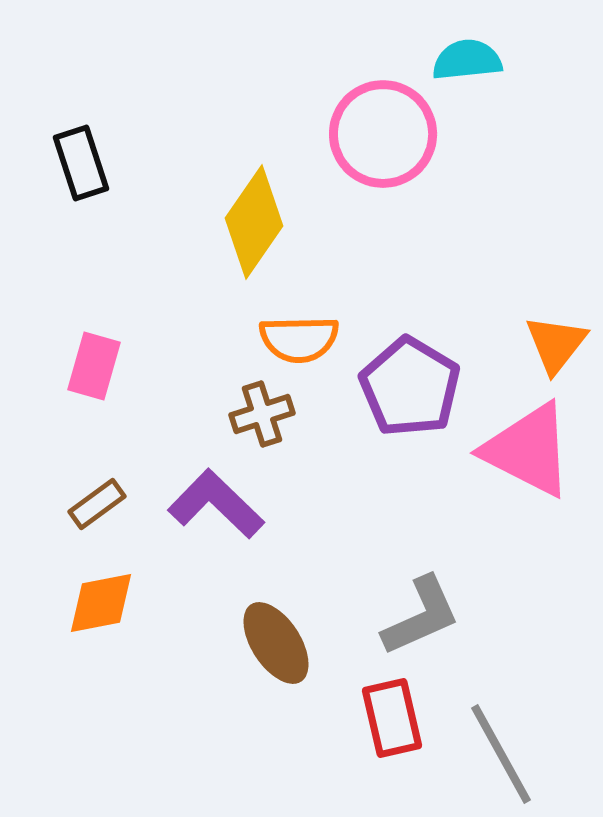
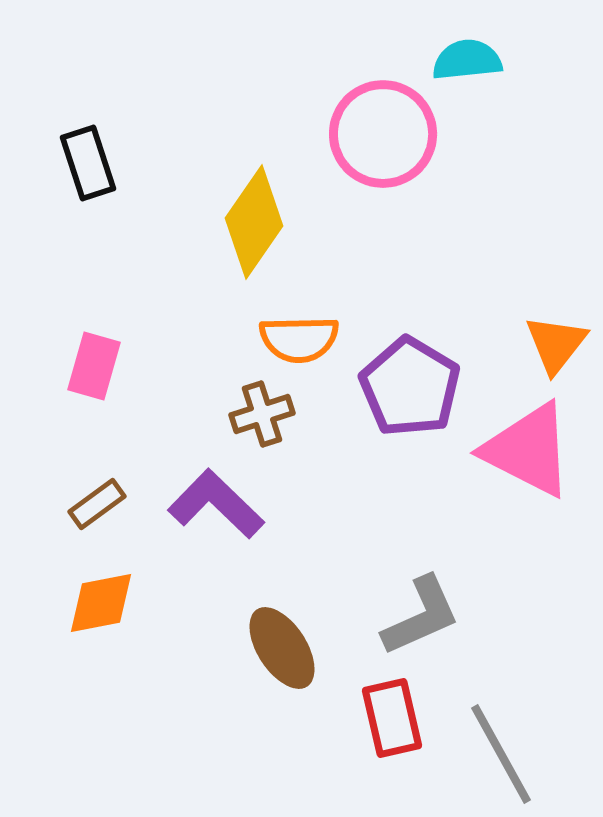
black rectangle: moved 7 px right
brown ellipse: moved 6 px right, 5 px down
